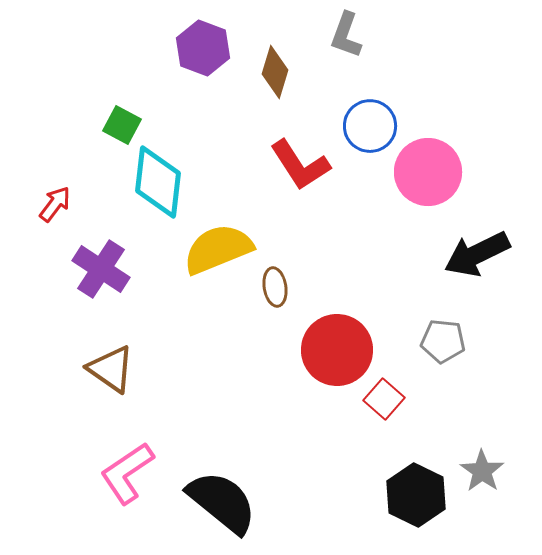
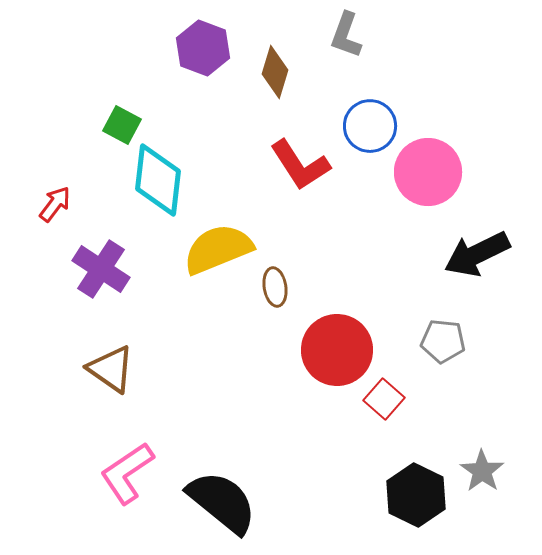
cyan diamond: moved 2 px up
